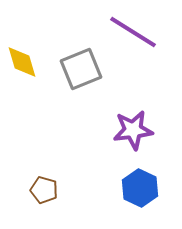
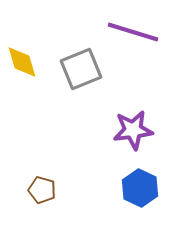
purple line: rotated 15 degrees counterclockwise
brown pentagon: moved 2 px left
